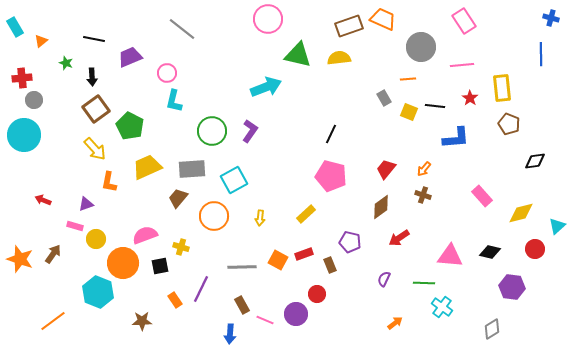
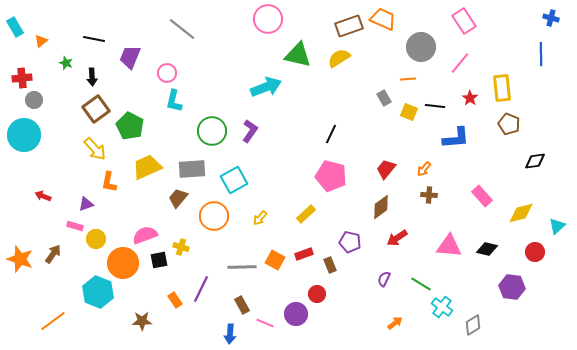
purple trapezoid at (130, 57): rotated 45 degrees counterclockwise
yellow semicircle at (339, 58): rotated 25 degrees counterclockwise
pink line at (462, 65): moved 2 px left, 2 px up; rotated 45 degrees counterclockwise
brown cross at (423, 195): moved 6 px right; rotated 14 degrees counterclockwise
red arrow at (43, 200): moved 4 px up
yellow arrow at (260, 218): rotated 35 degrees clockwise
red arrow at (399, 238): moved 2 px left
red circle at (535, 249): moved 3 px down
black diamond at (490, 252): moved 3 px left, 3 px up
pink triangle at (450, 256): moved 1 px left, 10 px up
orange square at (278, 260): moved 3 px left
black square at (160, 266): moved 1 px left, 6 px up
green line at (424, 283): moved 3 px left, 1 px down; rotated 30 degrees clockwise
pink line at (265, 320): moved 3 px down
gray diamond at (492, 329): moved 19 px left, 4 px up
